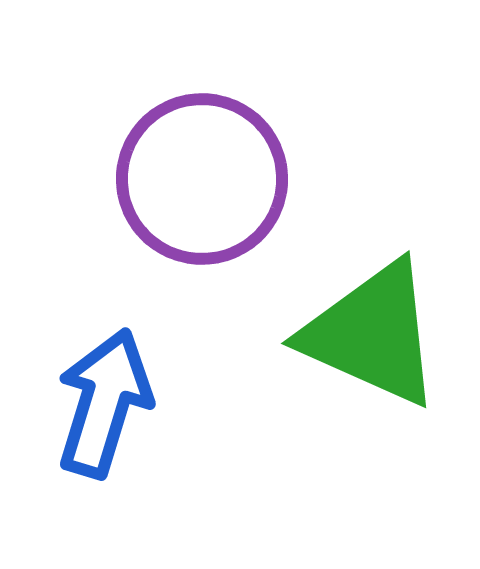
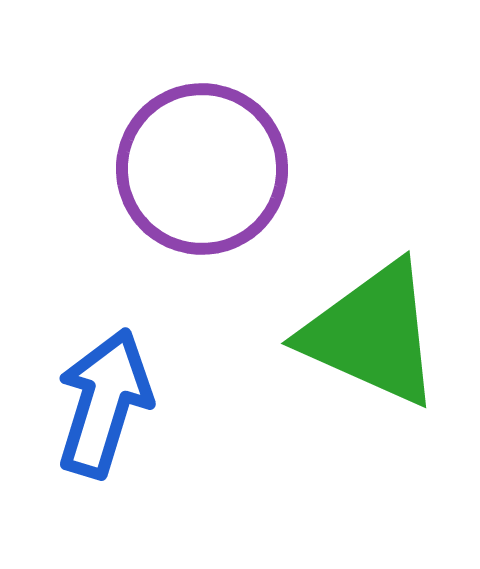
purple circle: moved 10 px up
